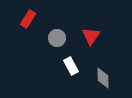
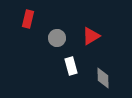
red rectangle: rotated 18 degrees counterclockwise
red triangle: rotated 24 degrees clockwise
white rectangle: rotated 12 degrees clockwise
